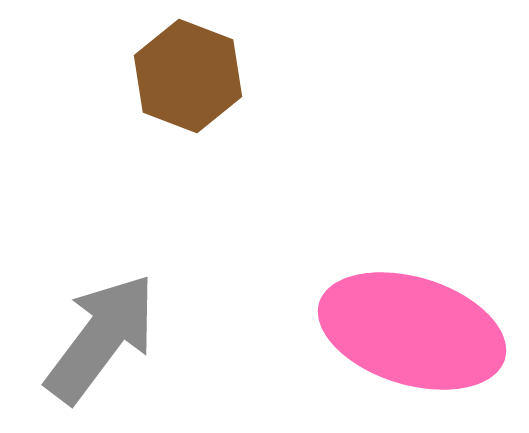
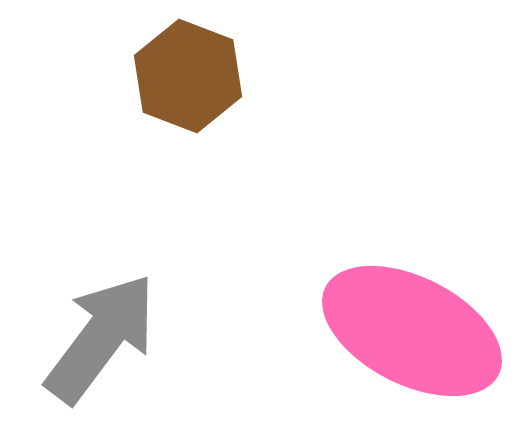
pink ellipse: rotated 10 degrees clockwise
